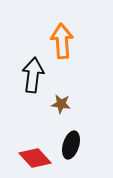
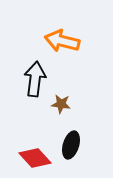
orange arrow: rotated 72 degrees counterclockwise
black arrow: moved 2 px right, 4 px down
